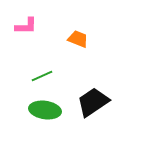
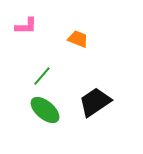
green line: rotated 25 degrees counterclockwise
black trapezoid: moved 2 px right
green ellipse: rotated 32 degrees clockwise
